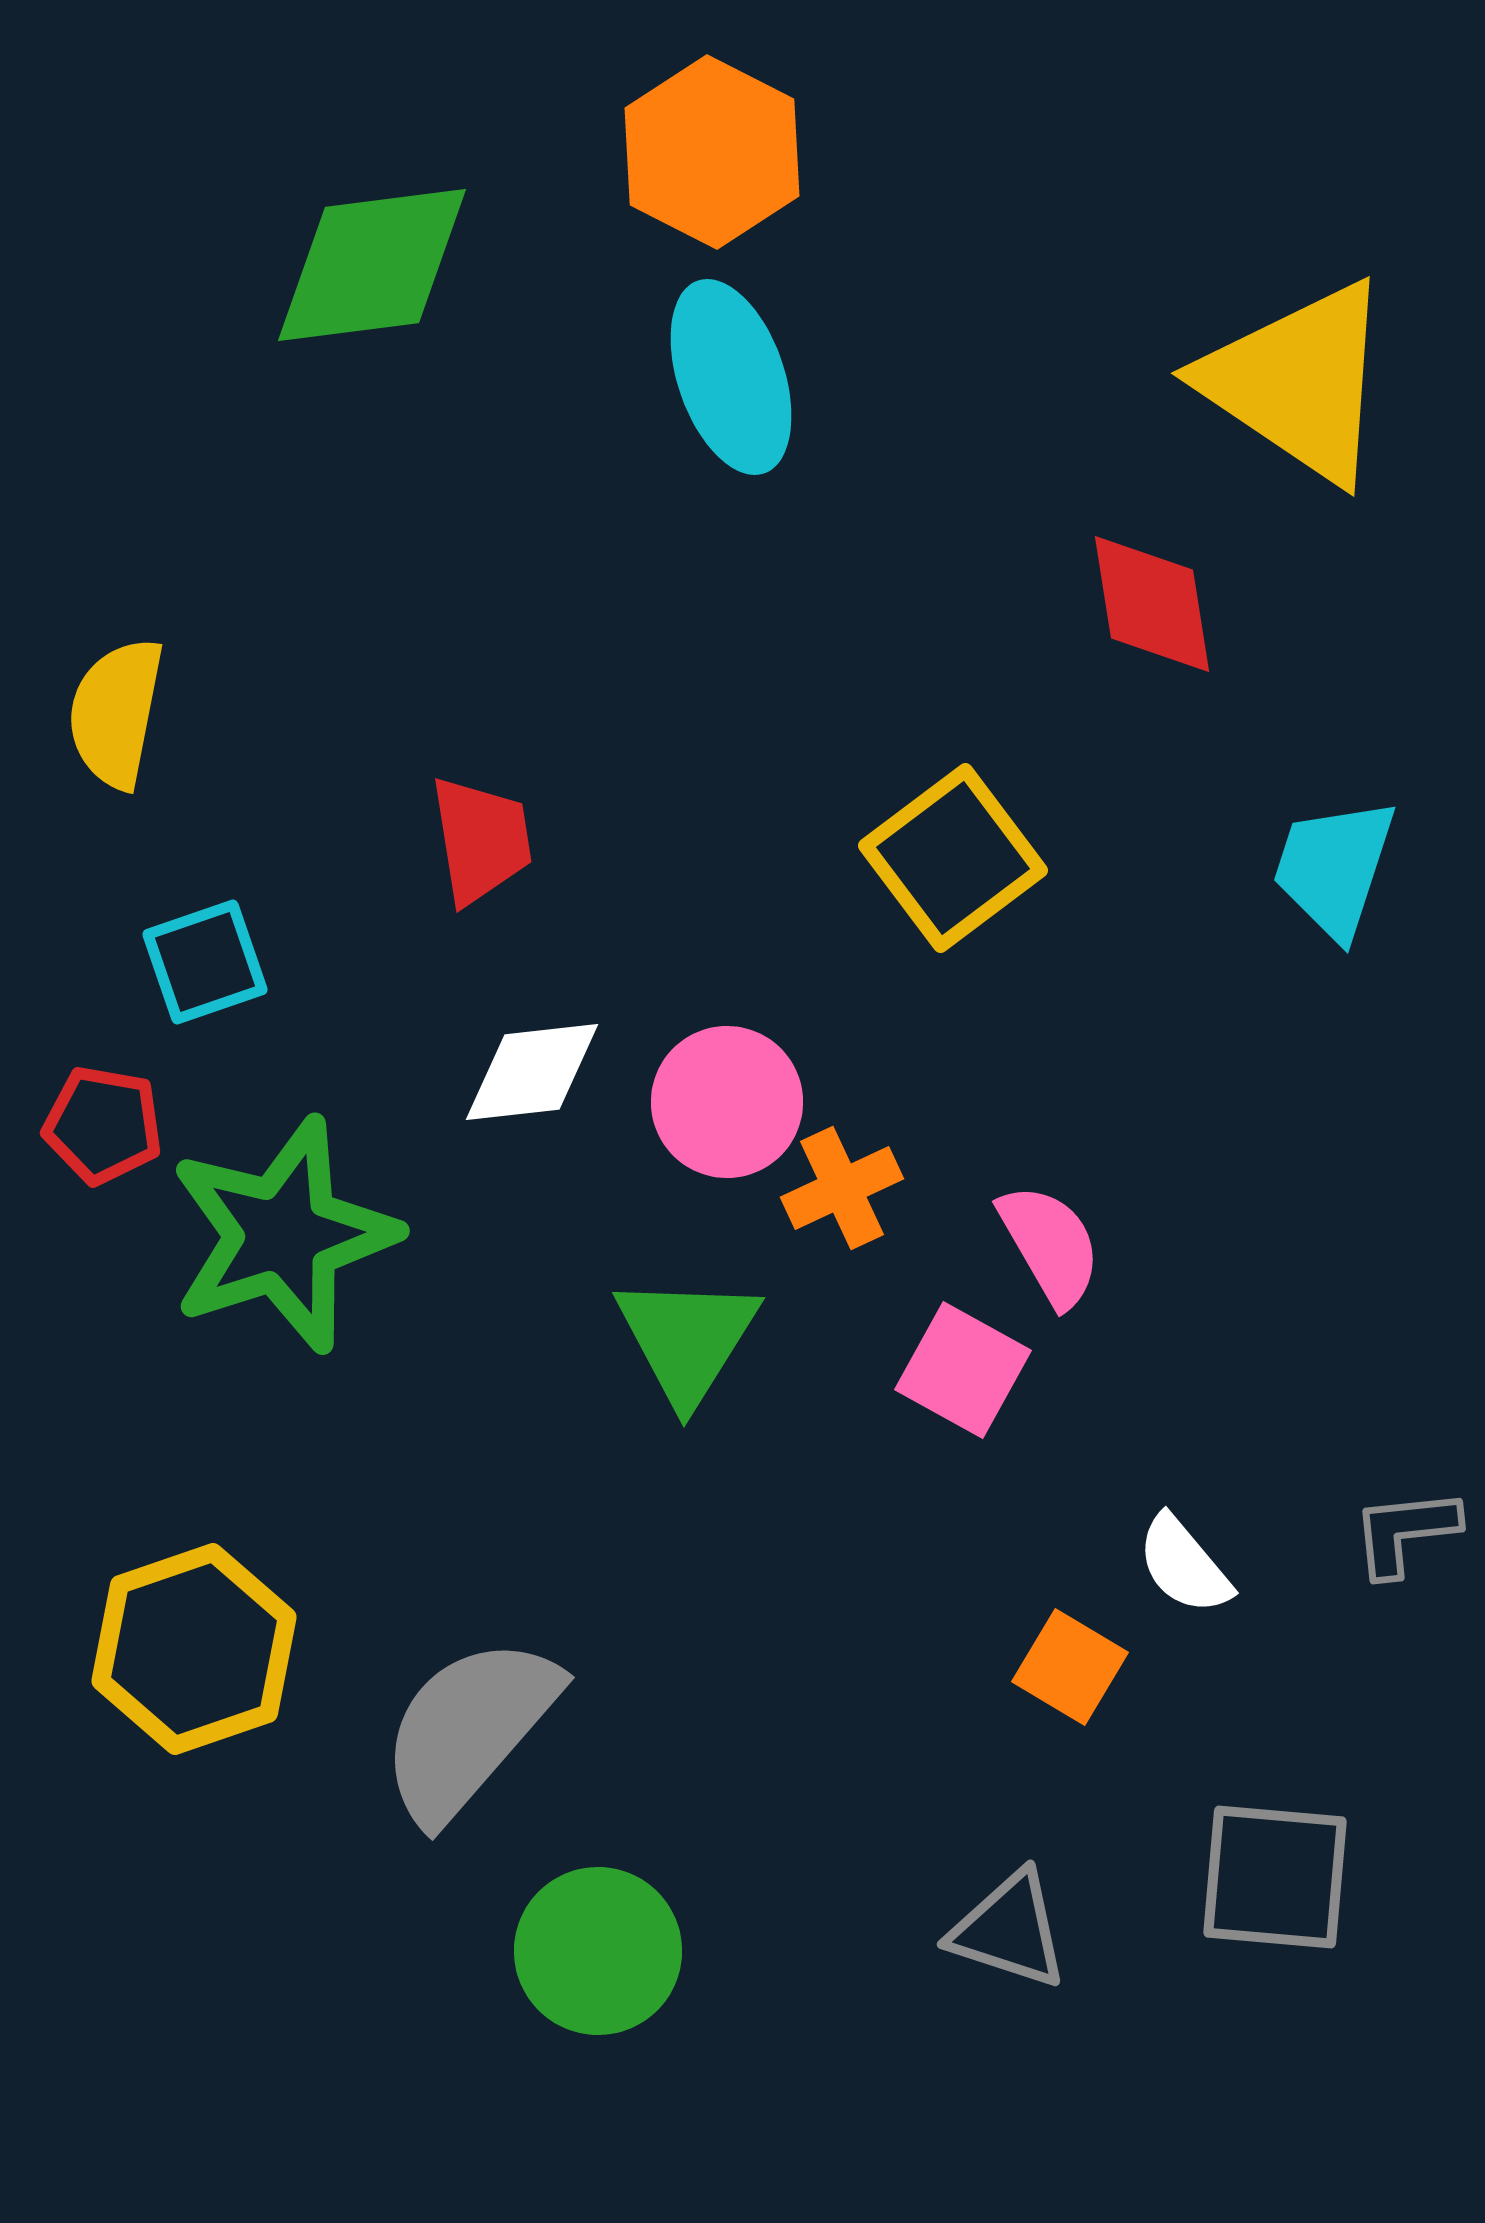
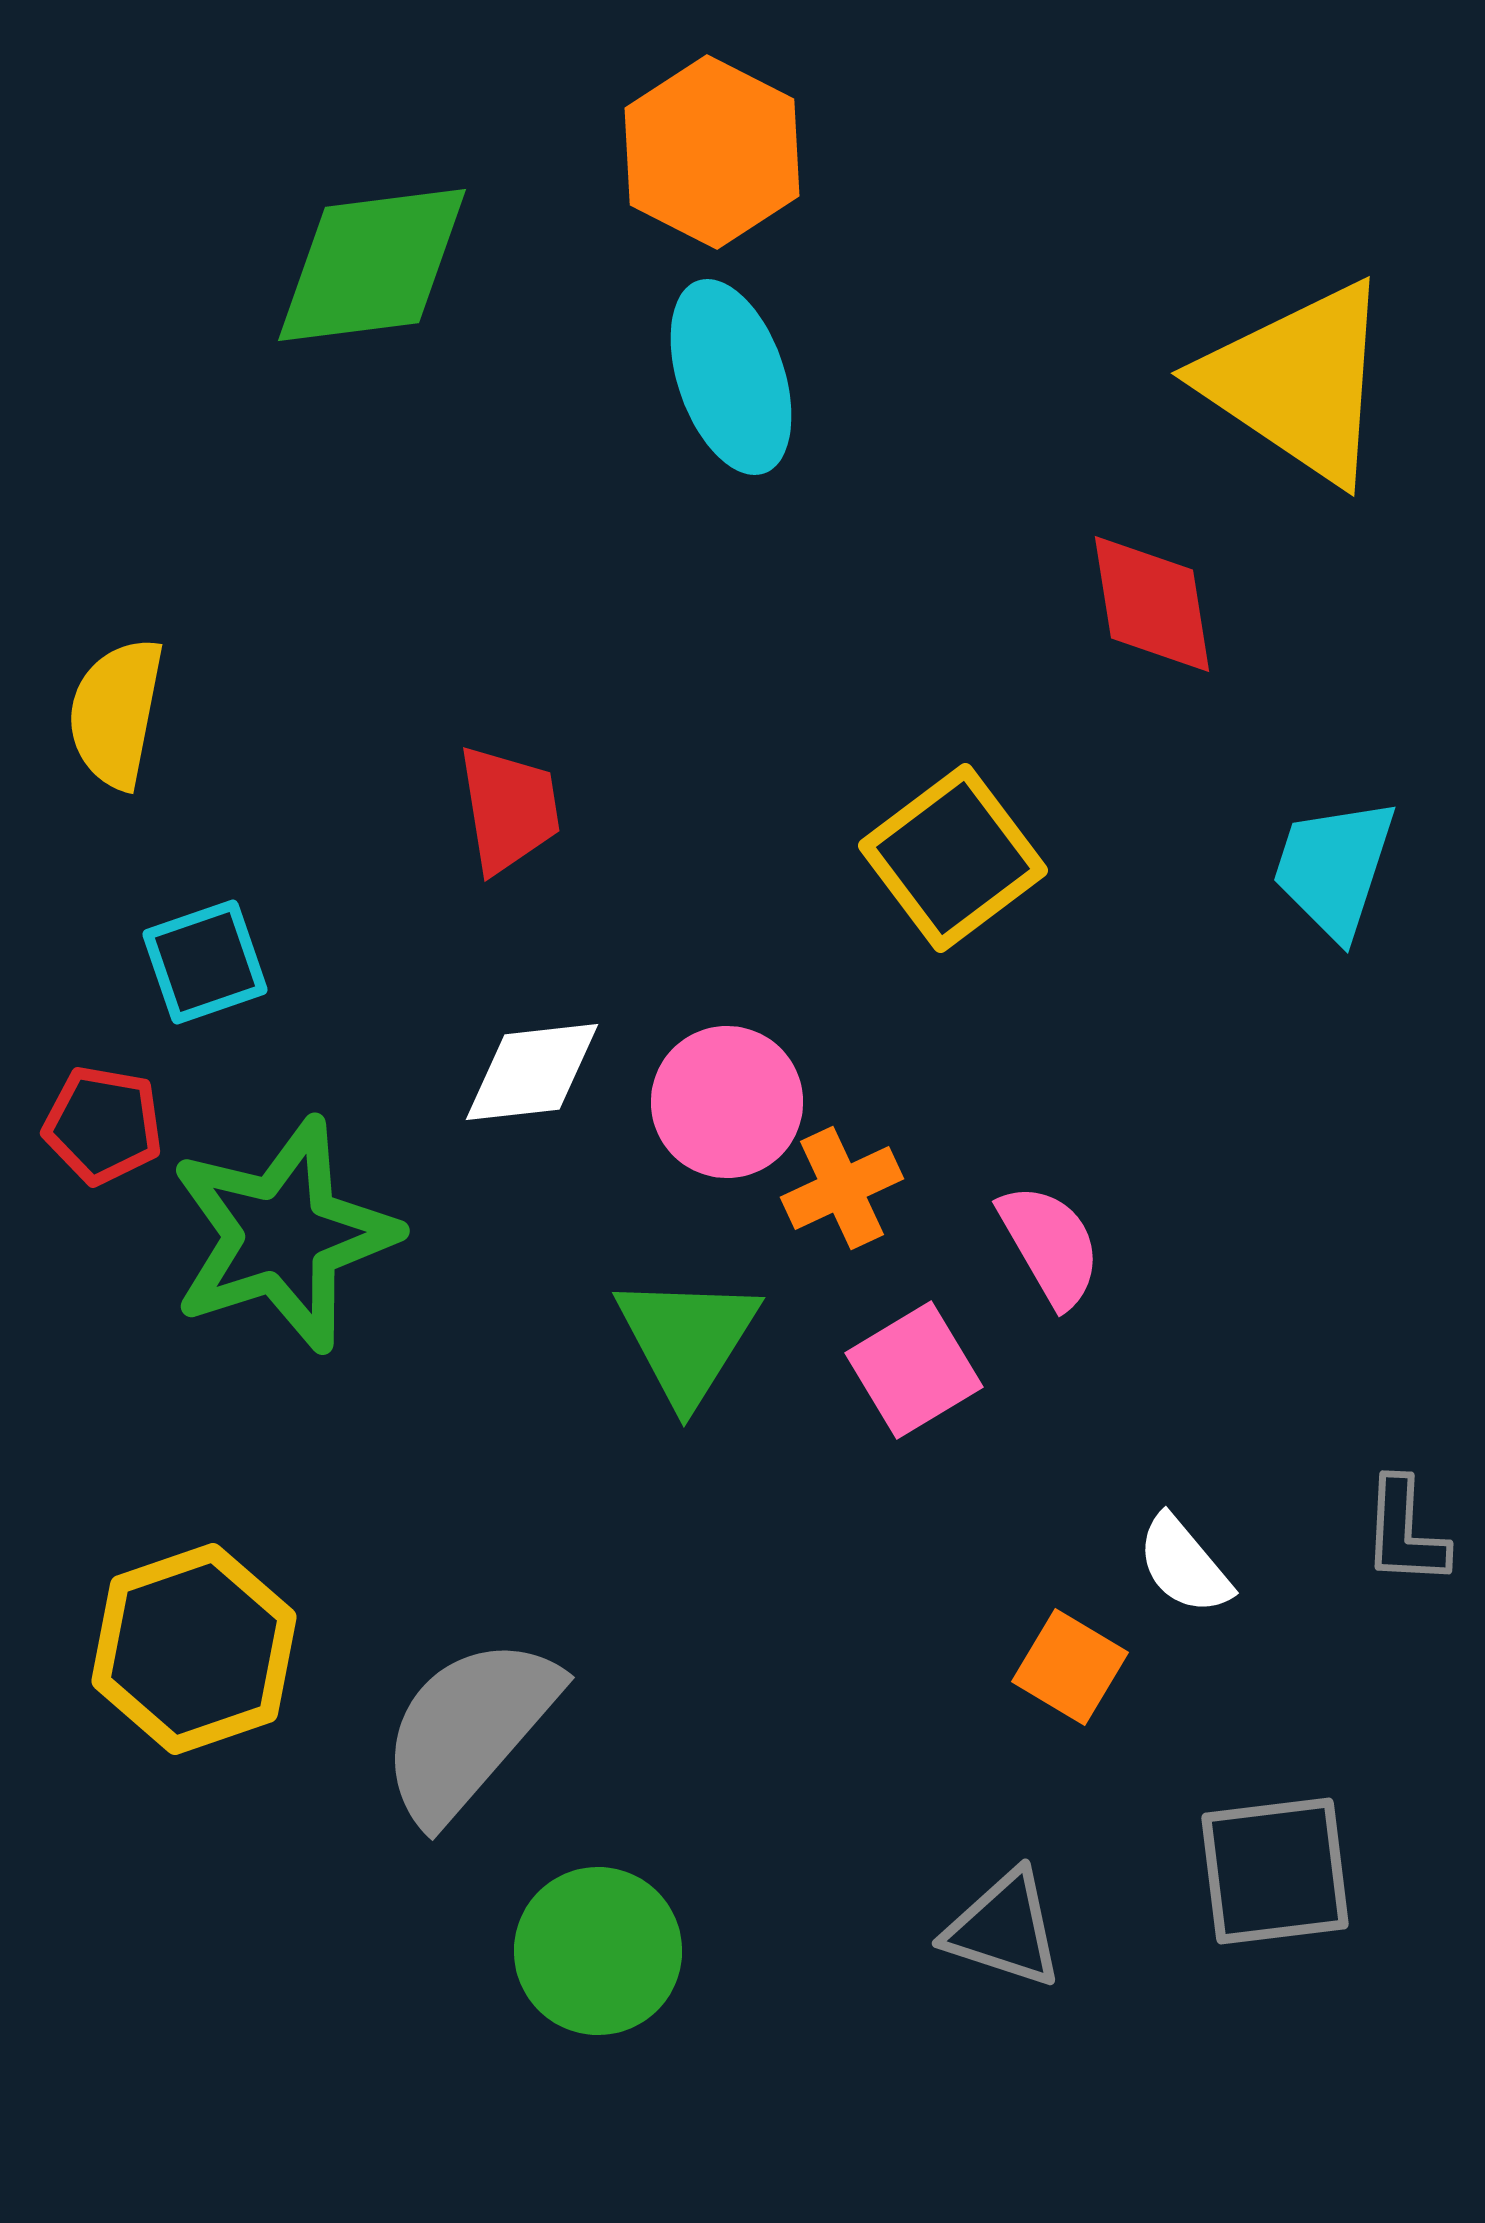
red trapezoid: moved 28 px right, 31 px up
pink square: moved 49 px left; rotated 30 degrees clockwise
gray L-shape: rotated 81 degrees counterclockwise
gray square: moved 6 px up; rotated 12 degrees counterclockwise
gray triangle: moved 5 px left, 1 px up
